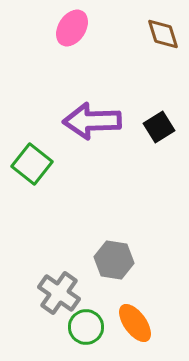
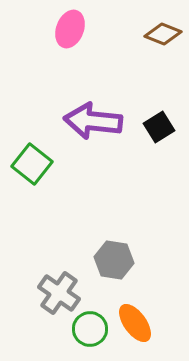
pink ellipse: moved 2 px left, 1 px down; rotated 12 degrees counterclockwise
brown diamond: rotated 51 degrees counterclockwise
purple arrow: moved 1 px right; rotated 8 degrees clockwise
green circle: moved 4 px right, 2 px down
